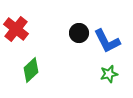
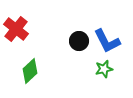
black circle: moved 8 px down
green diamond: moved 1 px left, 1 px down
green star: moved 5 px left, 5 px up
